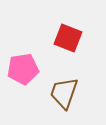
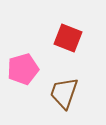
pink pentagon: rotated 8 degrees counterclockwise
